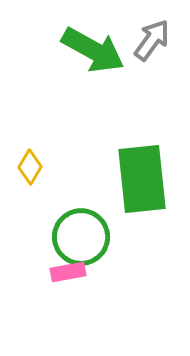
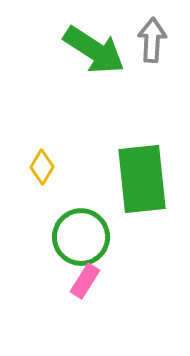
gray arrow: rotated 33 degrees counterclockwise
green arrow: moved 1 px right; rotated 4 degrees clockwise
yellow diamond: moved 12 px right
pink rectangle: moved 17 px right, 9 px down; rotated 48 degrees counterclockwise
